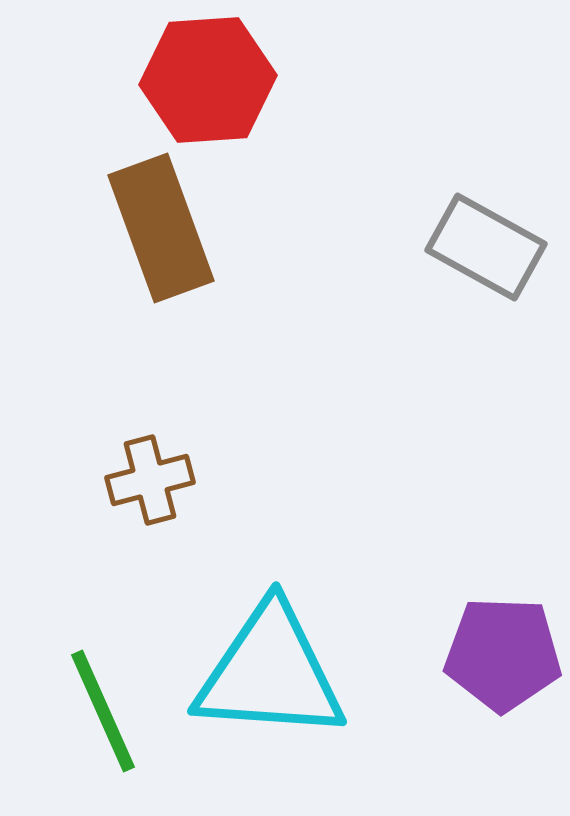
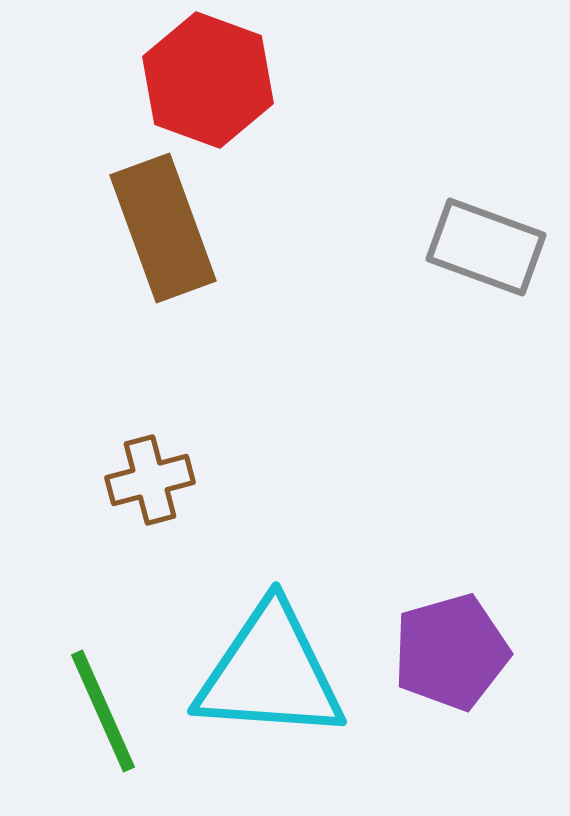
red hexagon: rotated 24 degrees clockwise
brown rectangle: moved 2 px right
gray rectangle: rotated 9 degrees counterclockwise
purple pentagon: moved 52 px left, 2 px up; rotated 18 degrees counterclockwise
